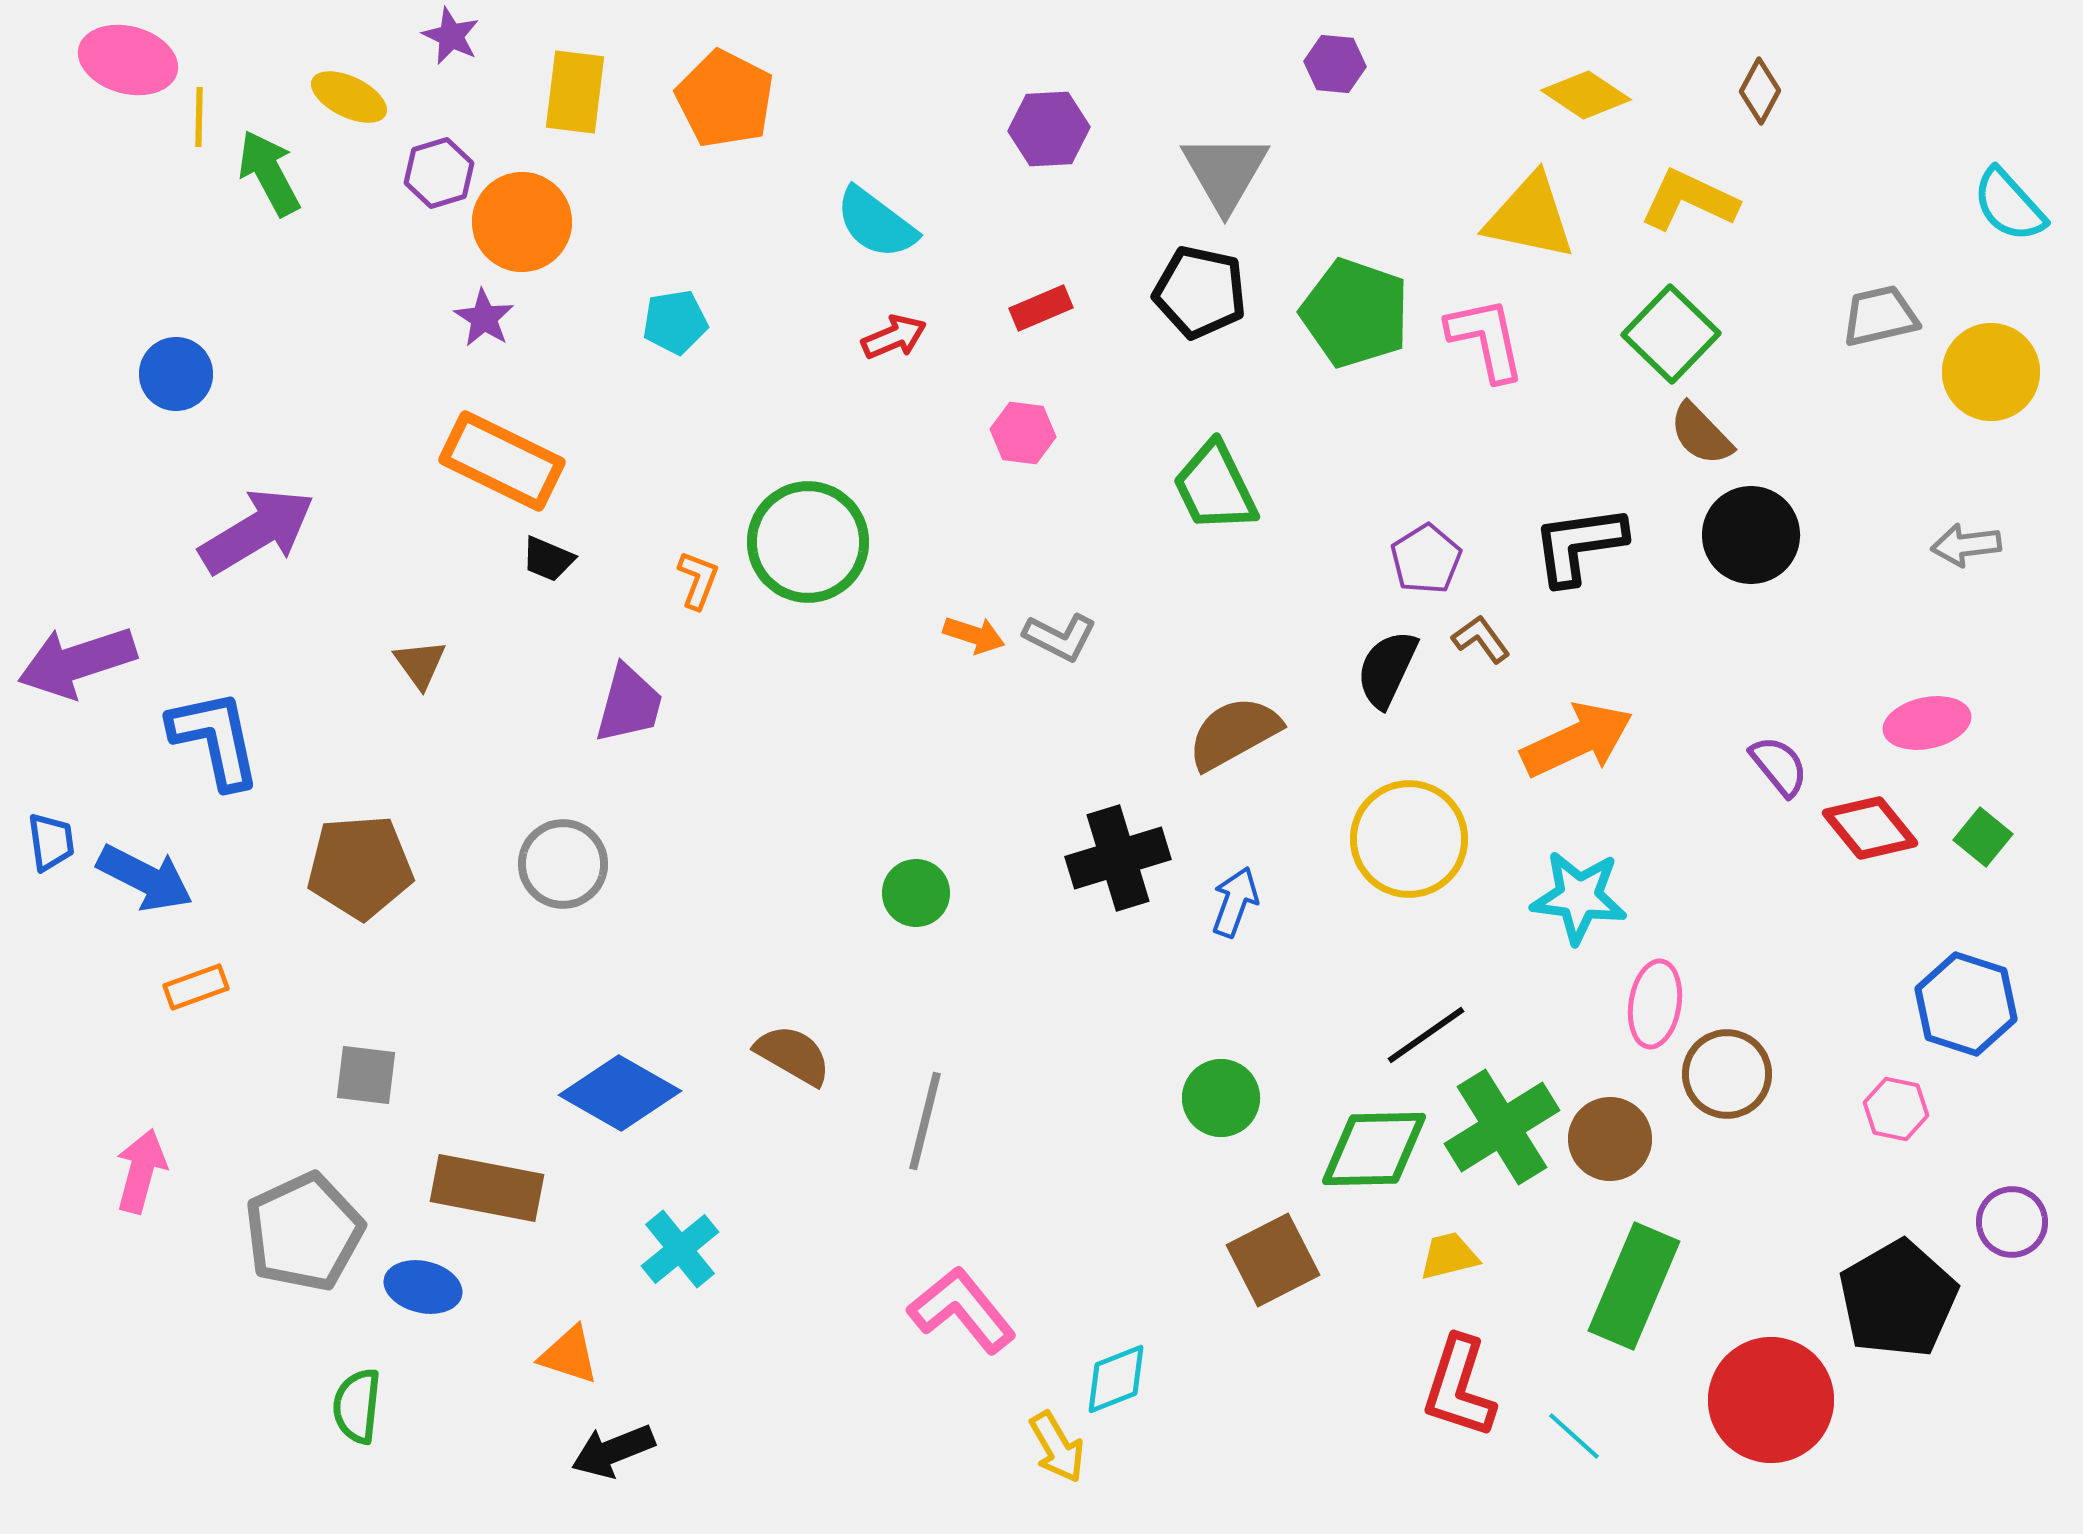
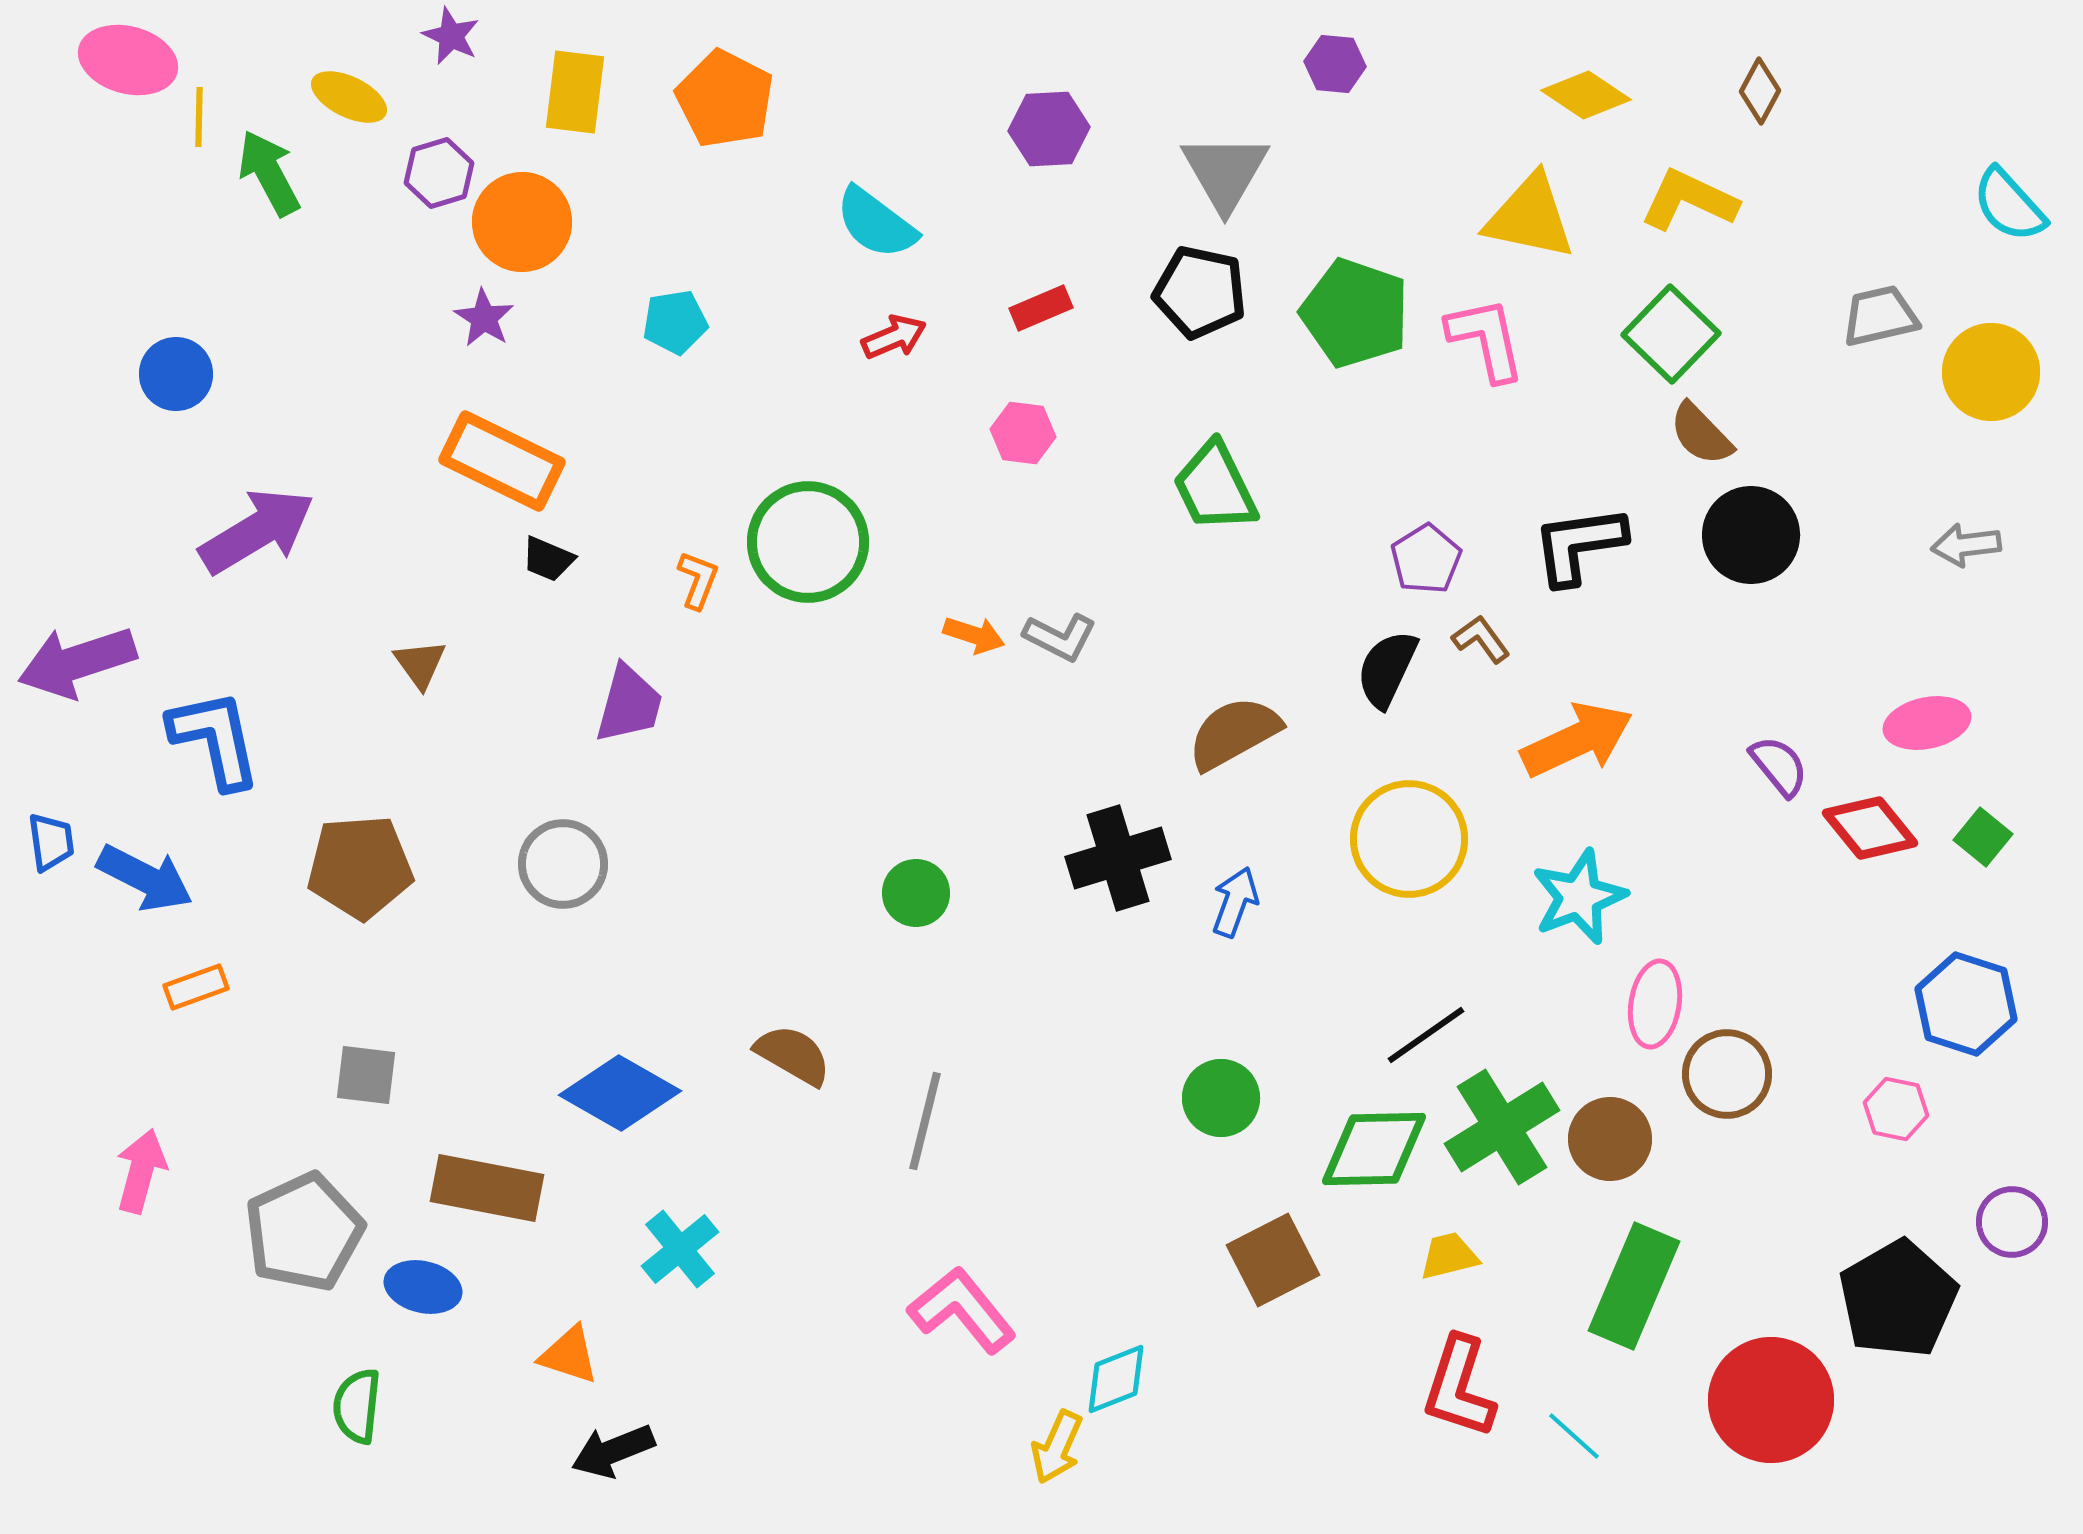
cyan star at (1579, 897): rotated 28 degrees counterclockwise
yellow arrow at (1057, 1447): rotated 54 degrees clockwise
